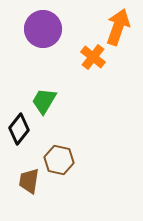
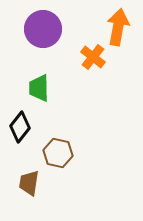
orange arrow: rotated 9 degrees counterclockwise
green trapezoid: moved 5 px left, 13 px up; rotated 32 degrees counterclockwise
black diamond: moved 1 px right, 2 px up
brown hexagon: moved 1 px left, 7 px up
brown trapezoid: moved 2 px down
